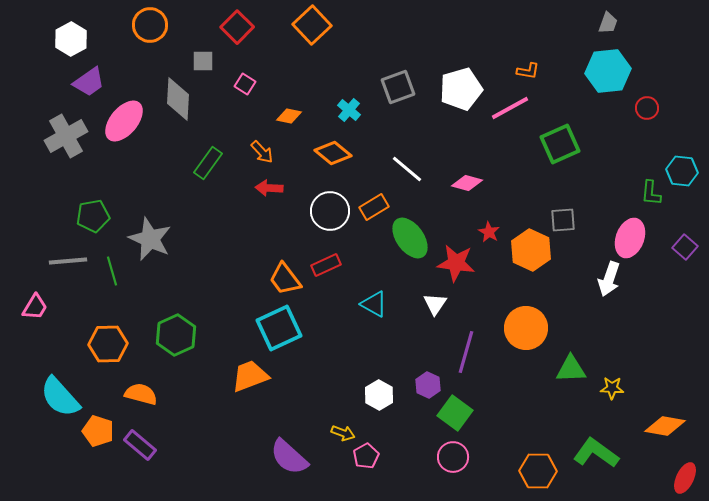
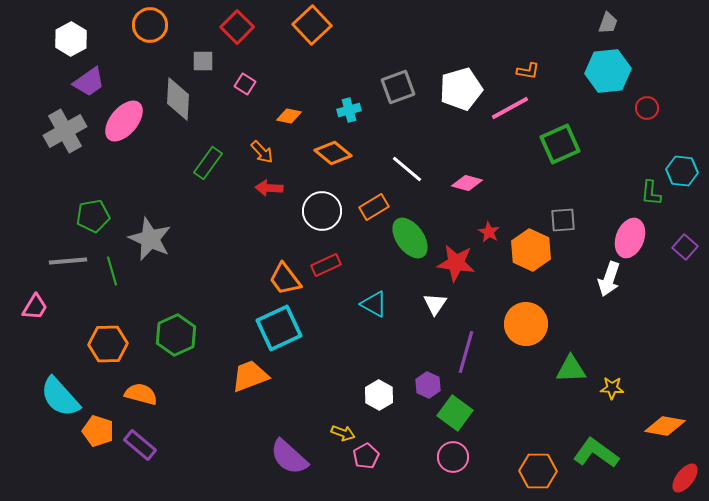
cyan cross at (349, 110): rotated 35 degrees clockwise
gray cross at (66, 136): moved 1 px left, 5 px up
white circle at (330, 211): moved 8 px left
orange circle at (526, 328): moved 4 px up
red ellipse at (685, 478): rotated 12 degrees clockwise
